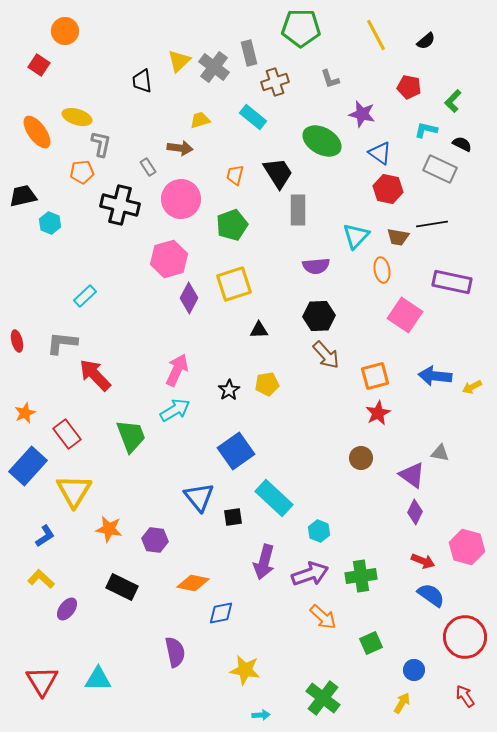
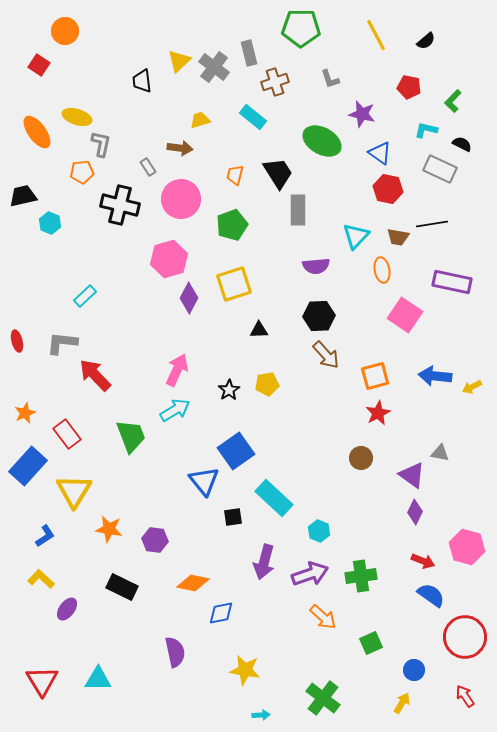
blue triangle at (199, 497): moved 5 px right, 16 px up
